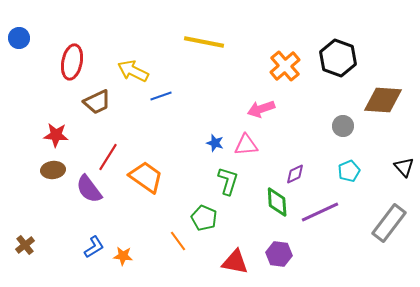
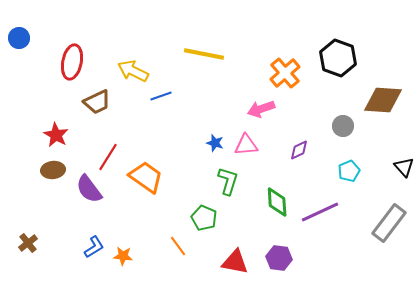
yellow line: moved 12 px down
orange cross: moved 7 px down
red star: rotated 25 degrees clockwise
purple diamond: moved 4 px right, 24 px up
orange line: moved 5 px down
brown cross: moved 3 px right, 2 px up
purple hexagon: moved 4 px down
